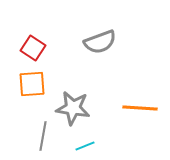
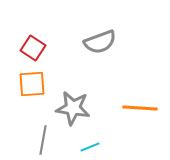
gray line: moved 4 px down
cyan line: moved 5 px right, 1 px down
